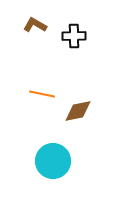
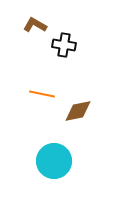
black cross: moved 10 px left, 9 px down; rotated 10 degrees clockwise
cyan circle: moved 1 px right
